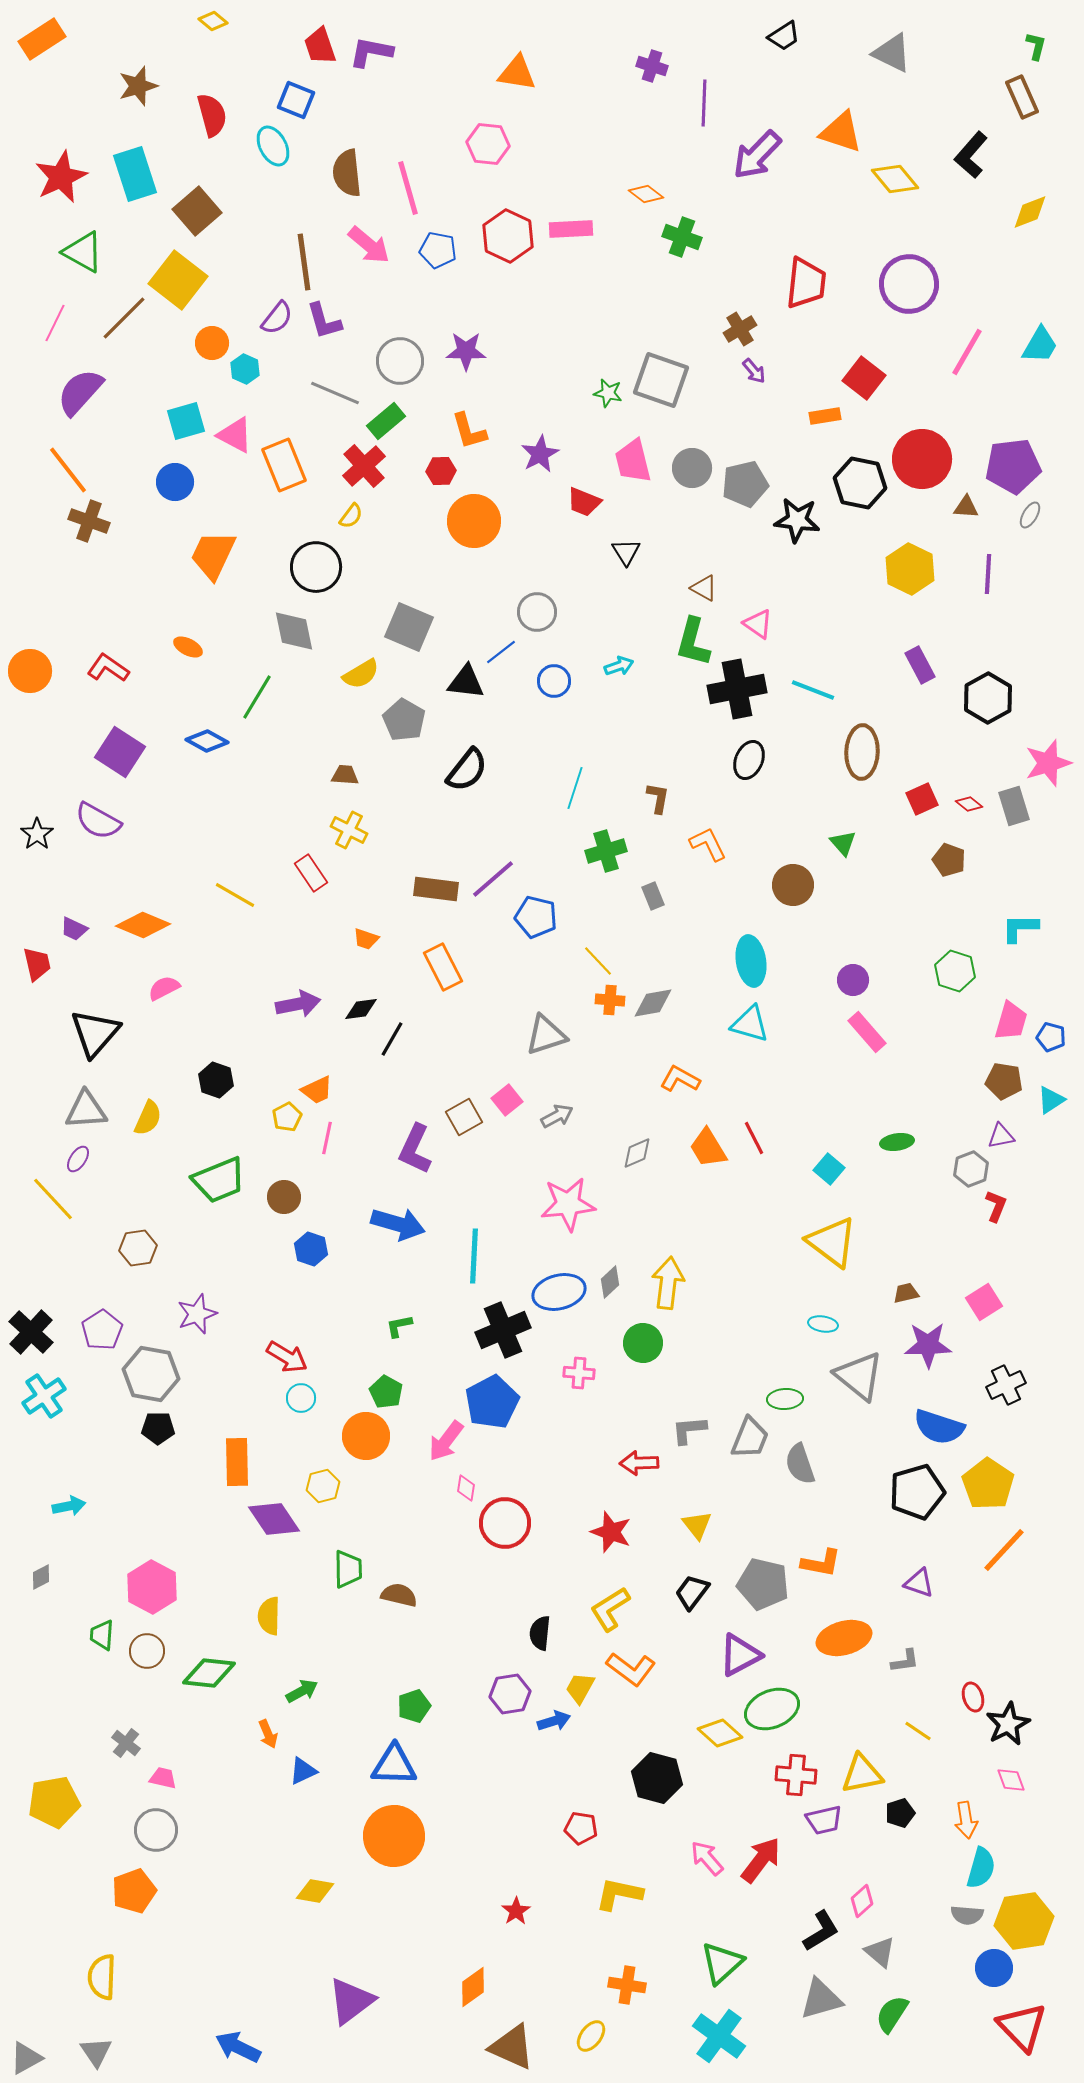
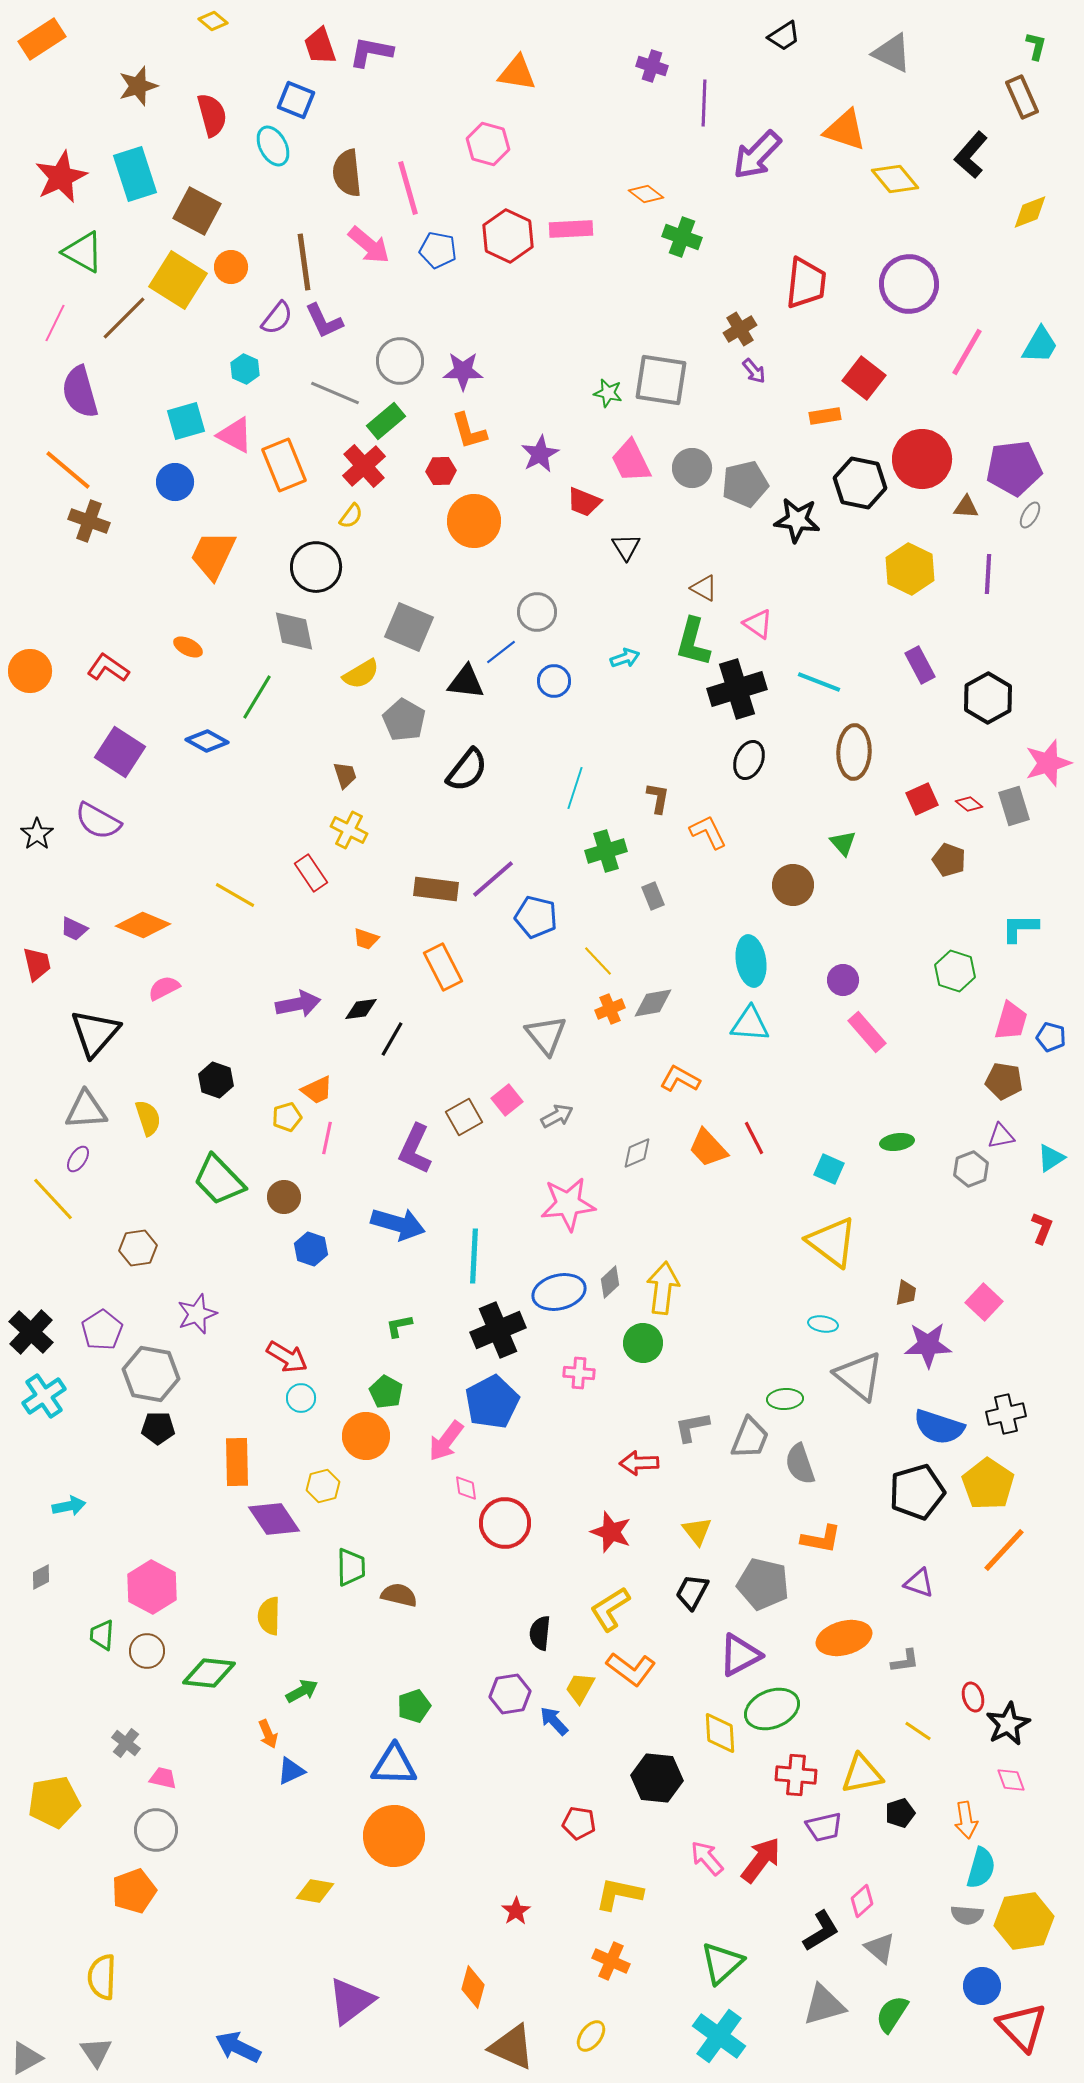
orange triangle at (841, 132): moved 4 px right, 2 px up
pink hexagon at (488, 144): rotated 9 degrees clockwise
brown square at (197, 211): rotated 21 degrees counterclockwise
yellow square at (178, 280): rotated 6 degrees counterclockwise
purple L-shape at (324, 321): rotated 9 degrees counterclockwise
orange circle at (212, 343): moved 19 px right, 76 px up
purple star at (466, 351): moved 3 px left, 20 px down
gray square at (661, 380): rotated 10 degrees counterclockwise
purple semicircle at (80, 392): rotated 58 degrees counterclockwise
pink trapezoid at (633, 461): moved 2 px left; rotated 12 degrees counterclockwise
purple pentagon at (1013, 466): moved 1 px right, 2 px down
orange line at (68, 470): rotated 12 degrees counterclockwise
black triangle at (626, 552): moved 5 px up
cyan arrow at (619, 666): moved 6 px right, 8 px up
black cross at (737, 689): rotated 6 degrees counterclockwise
cyan line at (813, 690): moved 6 px right, 8 px up
brown ellipse at (862, 752): moved 8 px left
brown trapezoid at (345, 775): rotated 68 degrees clockwise
orange L-shape at (708, 844): moved 12 px up
purple circle at (853, 980): moved 10 px left
orange cross at (610, 1000): moved 9 px down; rotated 28 degrees counterclockwise
cyan triangle at (750, 1024): rotated 12 degrees counterclockwise
gray triangle at (546, 1035): rotated 51 degrees counterclockwise
cyan triangle at (1051, 1100): moved 58 px down
yellow pentagon at (287, 1117): rotated 12 degrees clockwise
yellow semicircle at (148, 1118): rotated 42 degrees counterclockwise
orange trapezoid at (708, 1148): rotated 12 degrees counterclockwise
cyan square at (829, 1169): rotated 16 degrees counterclockwise
green trapezoid at (219, 1180): rotated 68 degrees clockwise
red L-shape at (996, 1206): moved 46 px right, 22 px down
yellow arrow at (668, 1283): moved 5 px left, 5 px down
brown trapezoid at (906, 1293): rotated 112 degrees clockwise
pink square at (984, 1302): rotated 15 degrees counterclockwise
black cross at (503, 1330): moved 5 px left
black cross at (1006, 1385): moved 29 px down; rotated 12 degrees clockwise
gray L-shape at (689, 1430): moved 3 px right, 3 px up; rotated 6 degrees counterclockwise
pink diamond at (466, 1488): rotated 16 degrees counterclockwise
yellow triangle at (697, 1525): moved 6 px down
orange L-shape at (821, 1563): moved 24 px up
green trapezoid at (348, 1569): moved 3 px right, 2 px up
black trapezoid at (692, 1592): rotated 9 degrees counterclockwise
blue arrow at (554, 1721): rotated 116 degrees counterclockwise
yellow diamond at (720, 1733): rotated 45 degrees clockwise
blue triangle at (303, 1771): moved 12 px left
black hexagon at (657, 1778): rotated 9 degrees counterclockwise
purple trapezoid at (824, 1820): moved 7 px down
red pentagon at (581, 1828): moved 2 px left, 5 px up
gray triangle at (880, 1952): moved 4 px up
blue circle at (994, 1968): moved 12 px left, 18 px down
orange cross at (627, 1985): moved 16 px left, 24 px up; rotated 15 degrees clockwise
orange diamond at (473, 1987): rotated 39 degrees counterclockwise
gray triangle at (821, 1999): moved 3 px right, 6 px down
